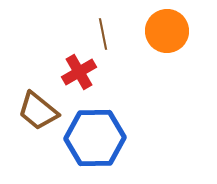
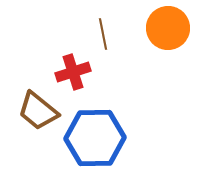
orange circle: moved 1 px right, 3 px up
red cross: moved 6 px left; rotated 12 degrees clockwise
